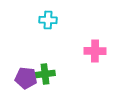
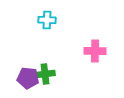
cyan cross: moved 1 px left
purple pentagon: moved 2 px right
